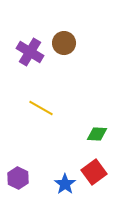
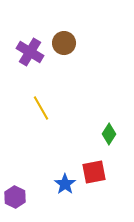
yellow line: rotated 30 degrees clockwise
green diamond: moved 12 px right; rotated 60 degrees counterclockwise
red square: rotated 25 degrees clockwise
purple hexagon: moved 3 px left, 19 px down
